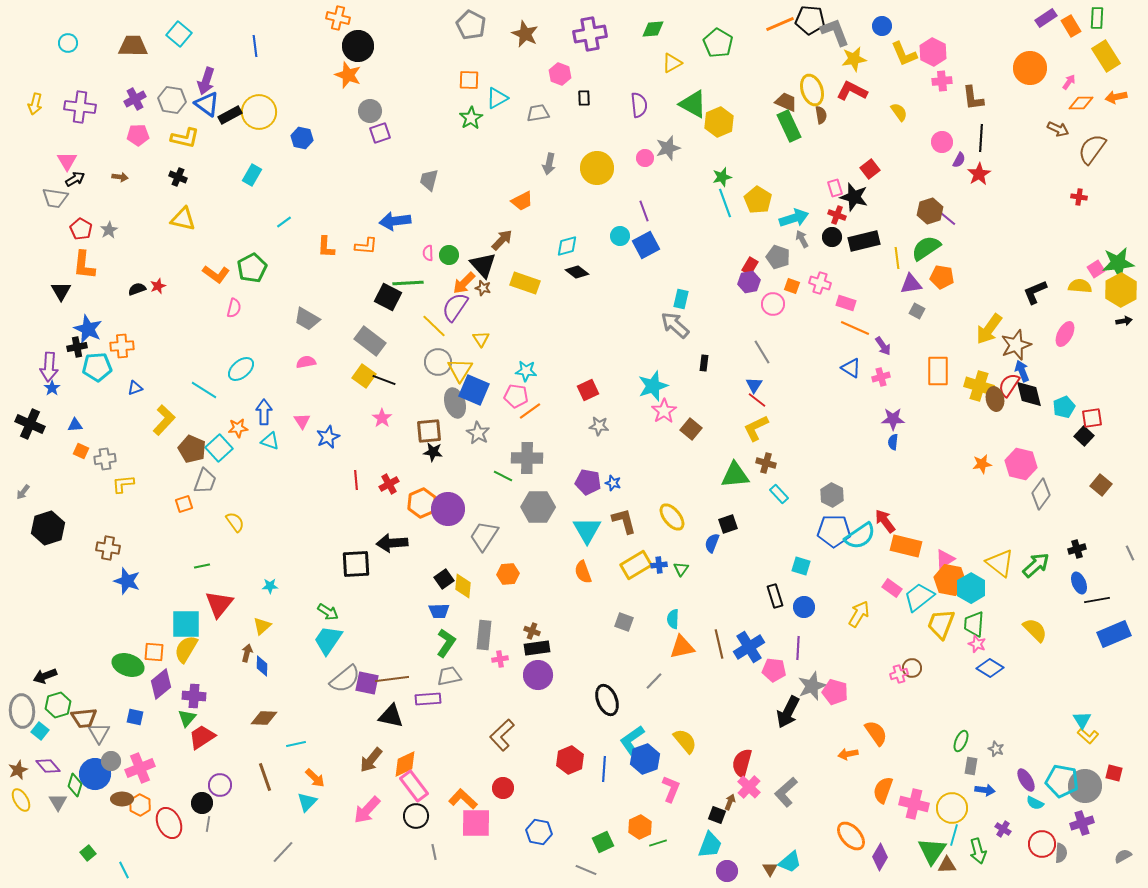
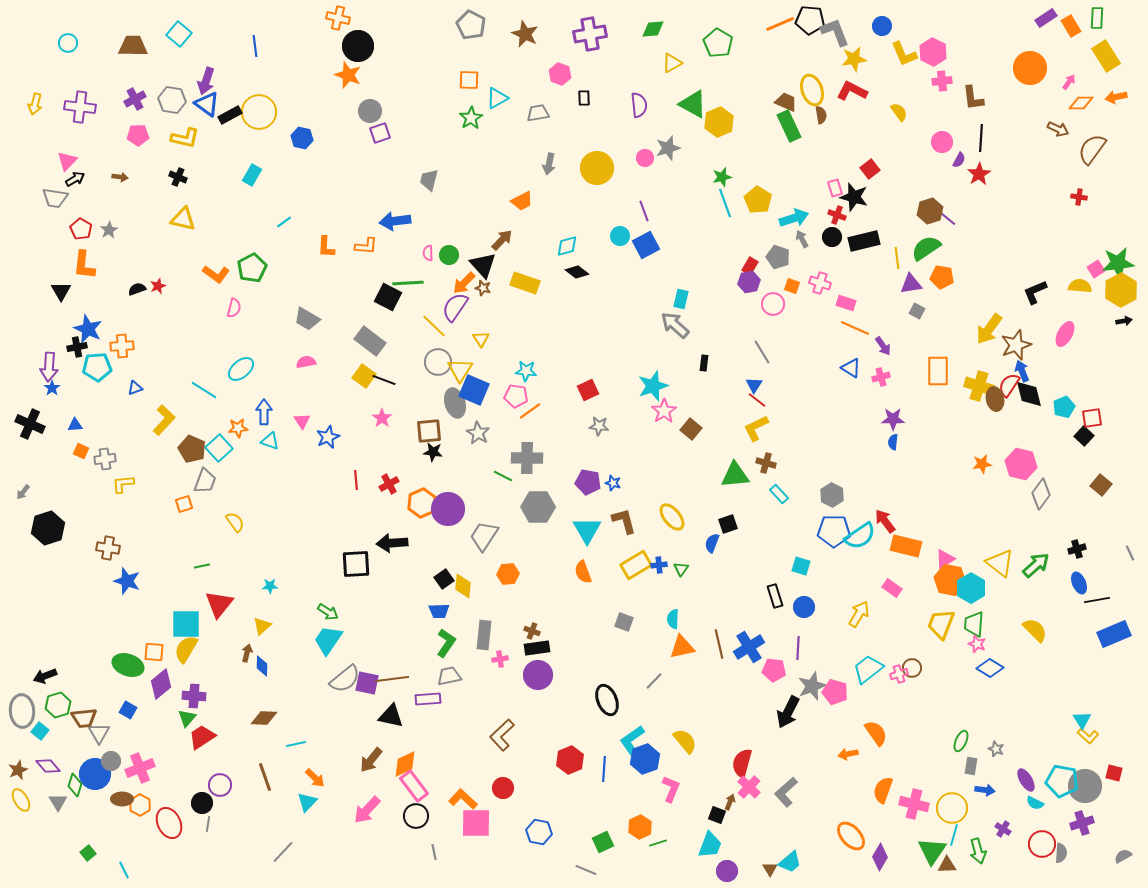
pink triangle at (67, 161): rotated 15 degrees clockwise
cyan trapezoid at (919, 597): moved 51 px left, 72 px down
blue square at (135, 717): moved 7 px left, 7 px up; rotated 18 degrees clockwise
